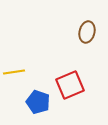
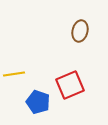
brown ellipse: moved 7 px left, 1 px up
yellow line: moved 2 px down
